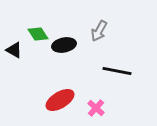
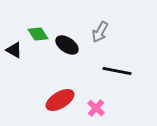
gray arrow: moved 1 px right, 1 px down
black ellipse: moved 3 px right; rotated 45 degrees clockwise
